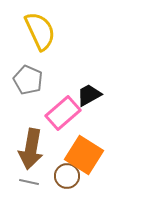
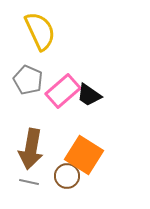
black trapezoid: rotated 116 degrees counterclockwise
pink rectangle: moved 22 px up
